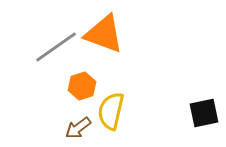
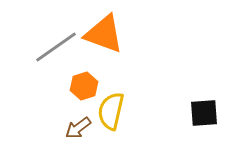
orange hexagon: moved 2 px right
black square: rotated 8 degrees clockwise
